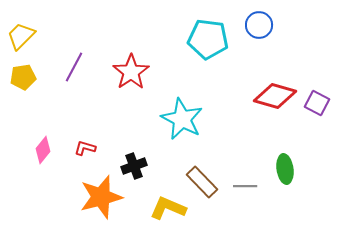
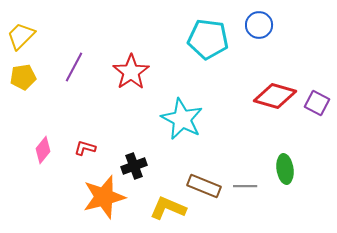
brown rectangle: moved 2 px right, 4 px down; rotated 24 degrees counterclockwise
orange star: moved 3 px right
